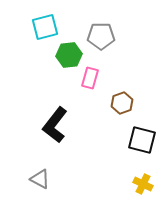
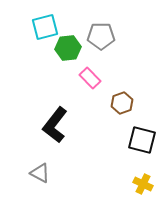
green hexagon: moved 1 px left, 7 px up
pink rectangle: rotated 60 degrees counterclockwise
gray triangle: moved 6 px up
